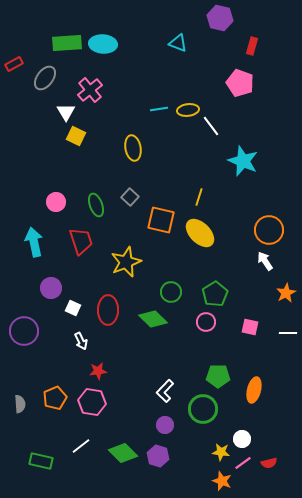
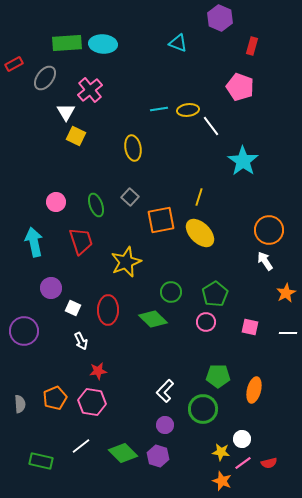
purple hexagon at (220, 18): rotated 10 degrees clockwise
pink pentagon at (240, 83): moved 4 px down
cyan star at (243, 161): rotated 12 degrees clockwise
orange square at (161, 220): rotated 24 degrees counterclockwise
